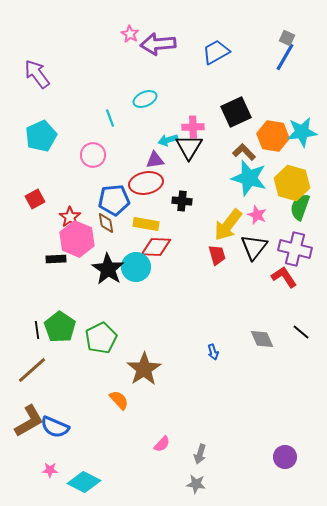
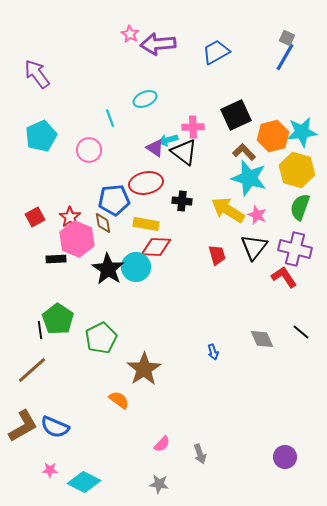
black square at (236, 112): moved 3 px down
orange hexagon at (273, 136): rotated 24 degrees counterclockwise
black triangle at (189, 147): moved 5 px left, 5 px down; rotated 24 degrees counterclockwise
pink circle at (93, 155): moved 4 px left, 5 px up
purple triangle at (155, 160): moved 12 px up; rotated 42 degrees clockwise
yellow hexagon at (292, 183): moved 5 px right, 13 px up
red square at (35, 199): moved 18 px down
brown diamond at (106, 223): moved 3 px left
yellow arrow at (228, 225): moved 15 px up; rotated 84 degrees clockwise
green pentagon at (60, 327): moved 2 px left, 8 px up
black line at (37, 330): moved 3 px right
orange semicircle at (119, 400): rotated 10 degrees counterclockwise
brown L-shape at (29, 421): moved 6 px left, 5 px down
gray arrow at (200, 454): rotated 36 degrees counterclockwise
gray star at (196, 484): moved 37 px left
